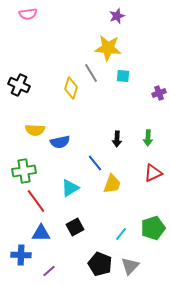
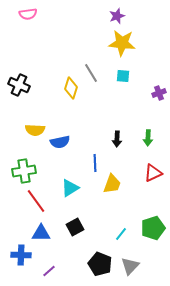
yellow star: moved 14 px right, 5 px up
blue line: rotated 36 degrees clockwise
